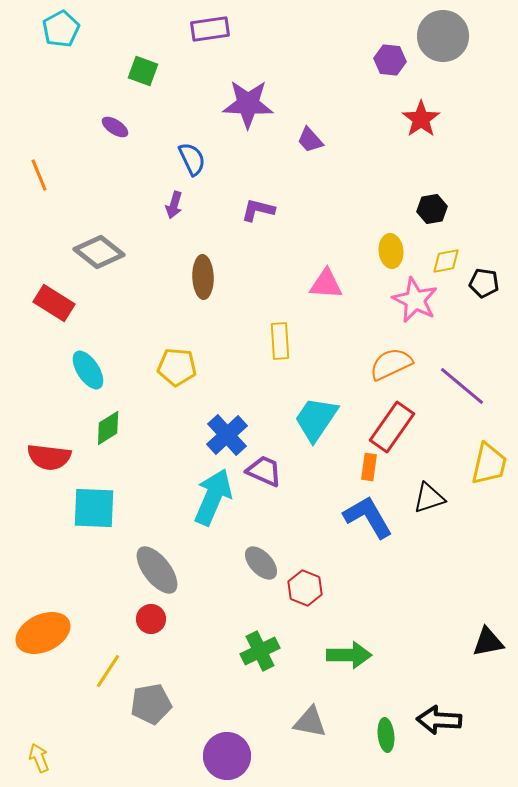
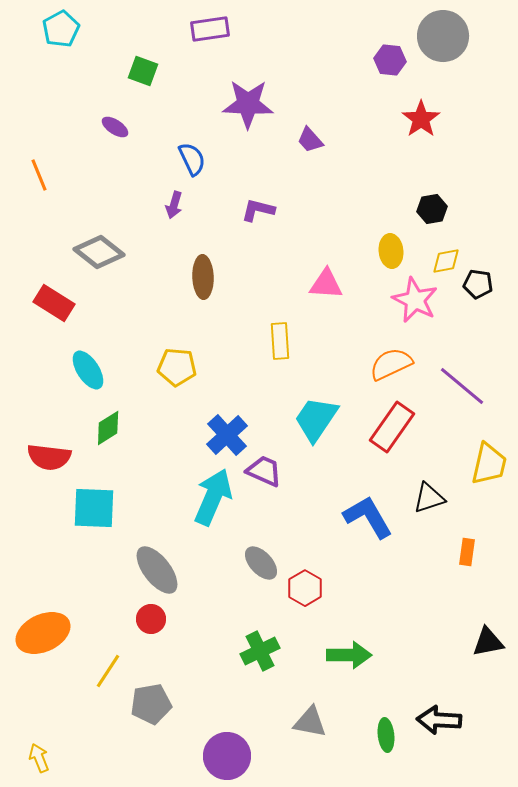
black pentagon at (484, 283): moved 6 px left, 1 px down
orange rectangle at (369, 467): moved 98 px right, 85 px down
red hexagon at (305, 588): rotated 8 degrees clockwise
